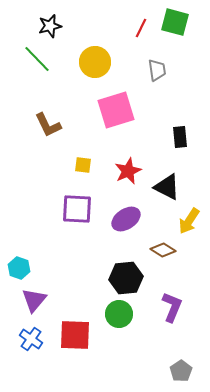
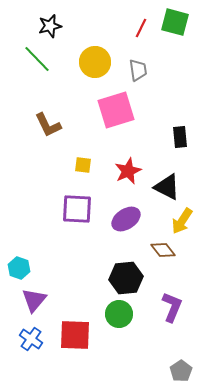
gray trapezoid: moved 19 px left
yellow arrow: moved 7 px left
brown diamond: rotated 20 degrees clockwise
